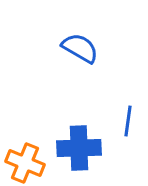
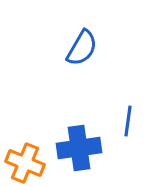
blue semicircle: moved 2 px right; rotated 90 degrees clockwise
blue cross: rotated 6 degrees counterclockwise
